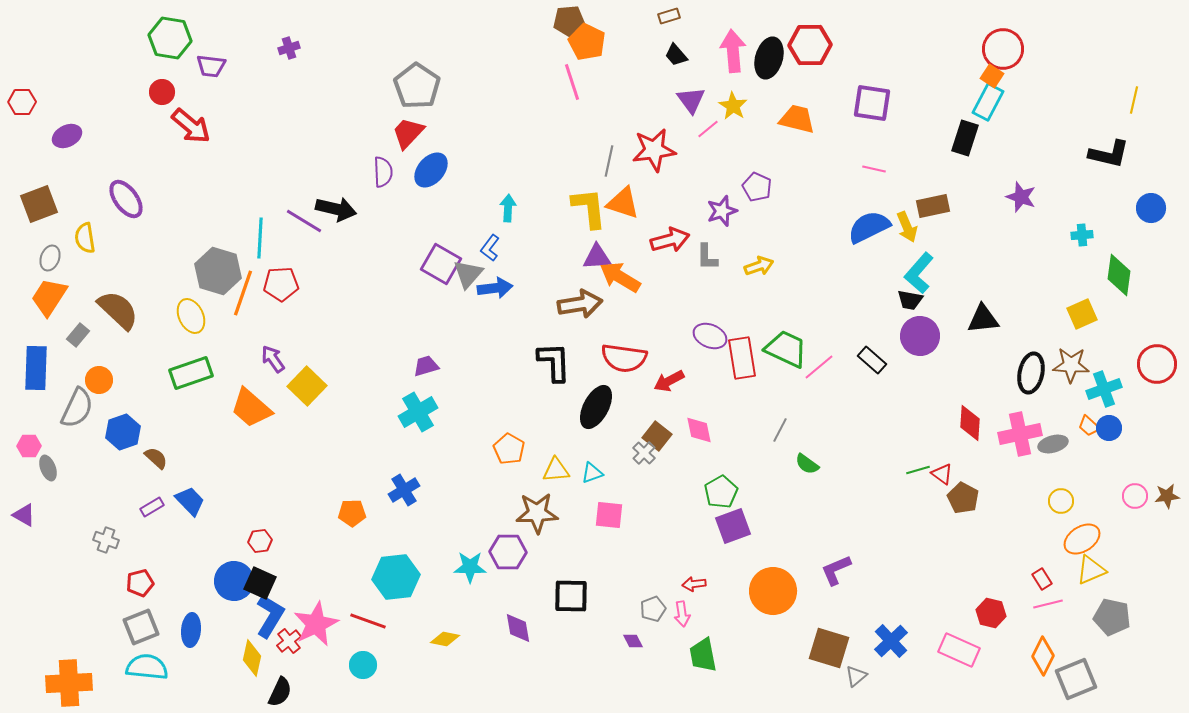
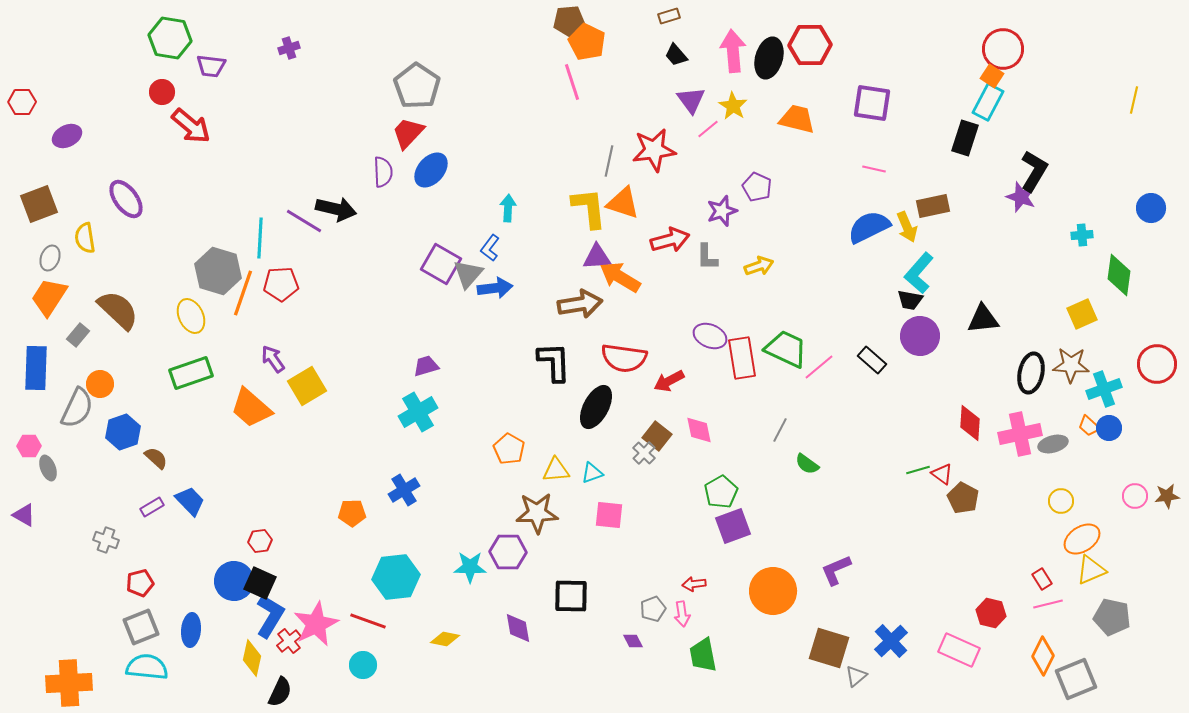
black L-shape at (1109, 154): moved 75 px left, 17 px down; rotated 72 degrees counterclockwise
orange circle at (99, 380): moved 1 px right, 4 px down
yellow square at (307, 386): rotated 15 degrees clockwise
